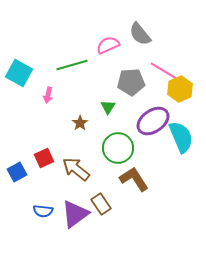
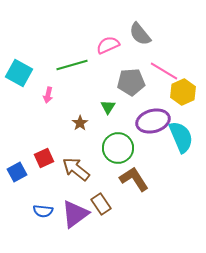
yellow hexagon: moved 3 px right, 3 px down
purple ellipse: rotated 20 degrees clockwise
